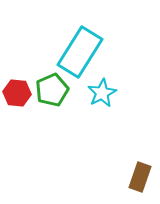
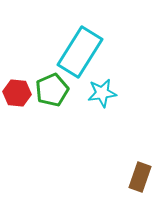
cyan star: rotated 20 degrees clockwise
